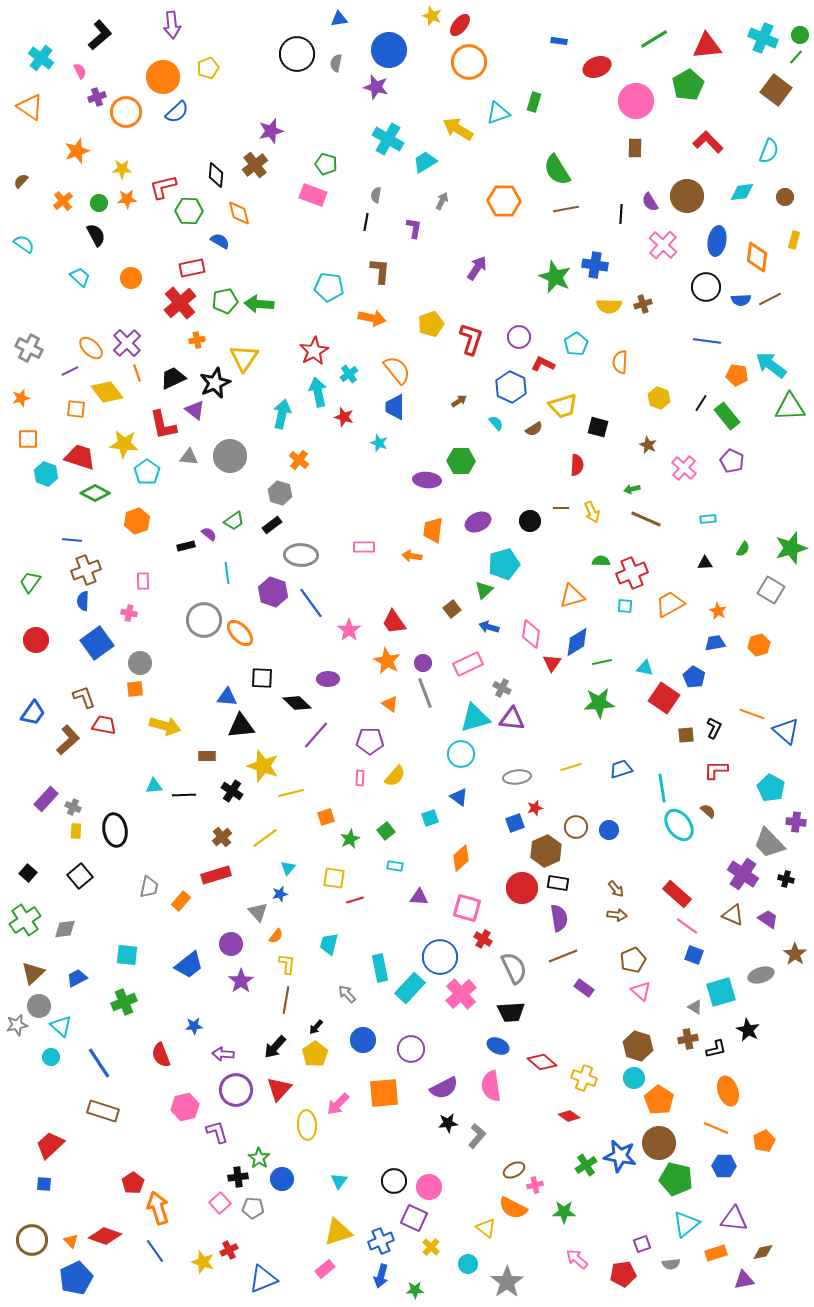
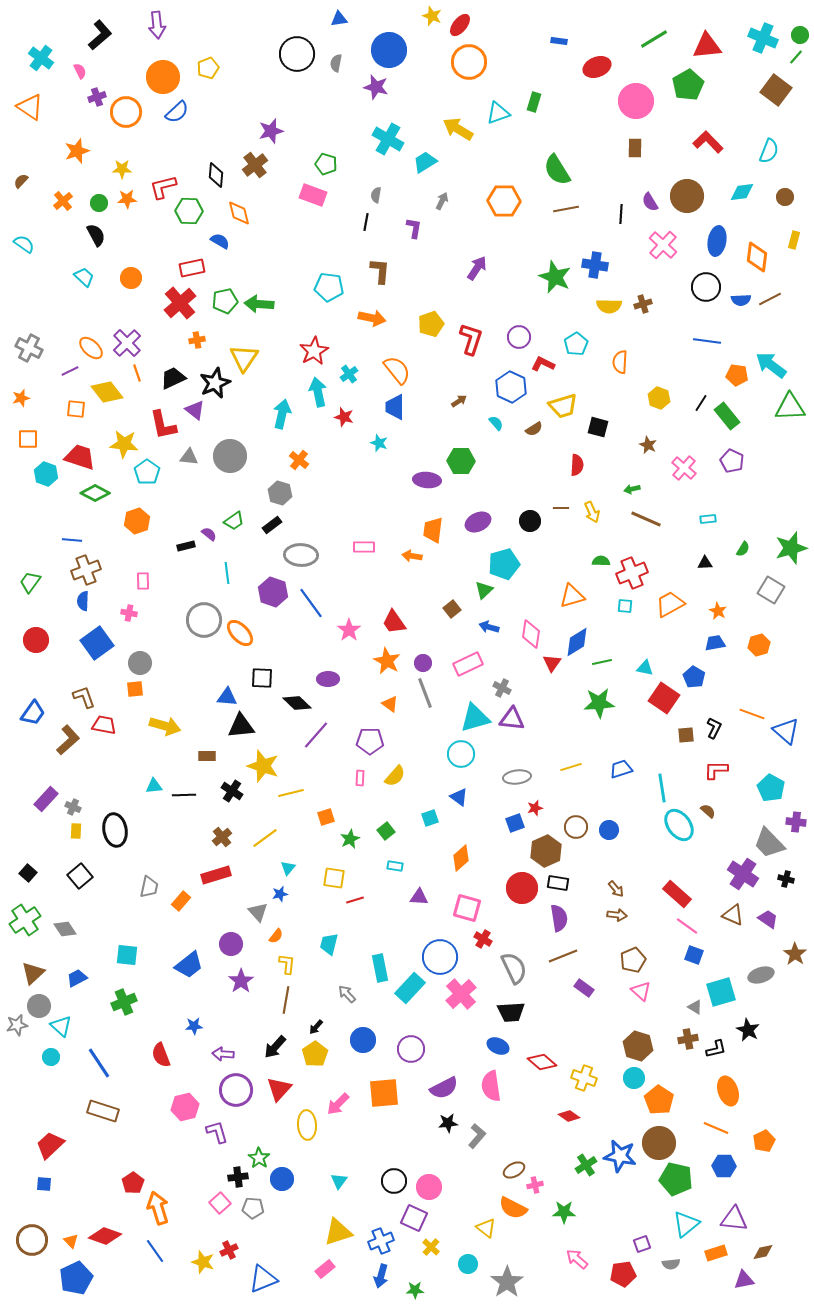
purple arrow at (172, 25): moved 15 px left
cyan trapezoid at (80, 277): moved 4 px right
gray diamond at (65, 929): rotated 65 degrees clockwise
